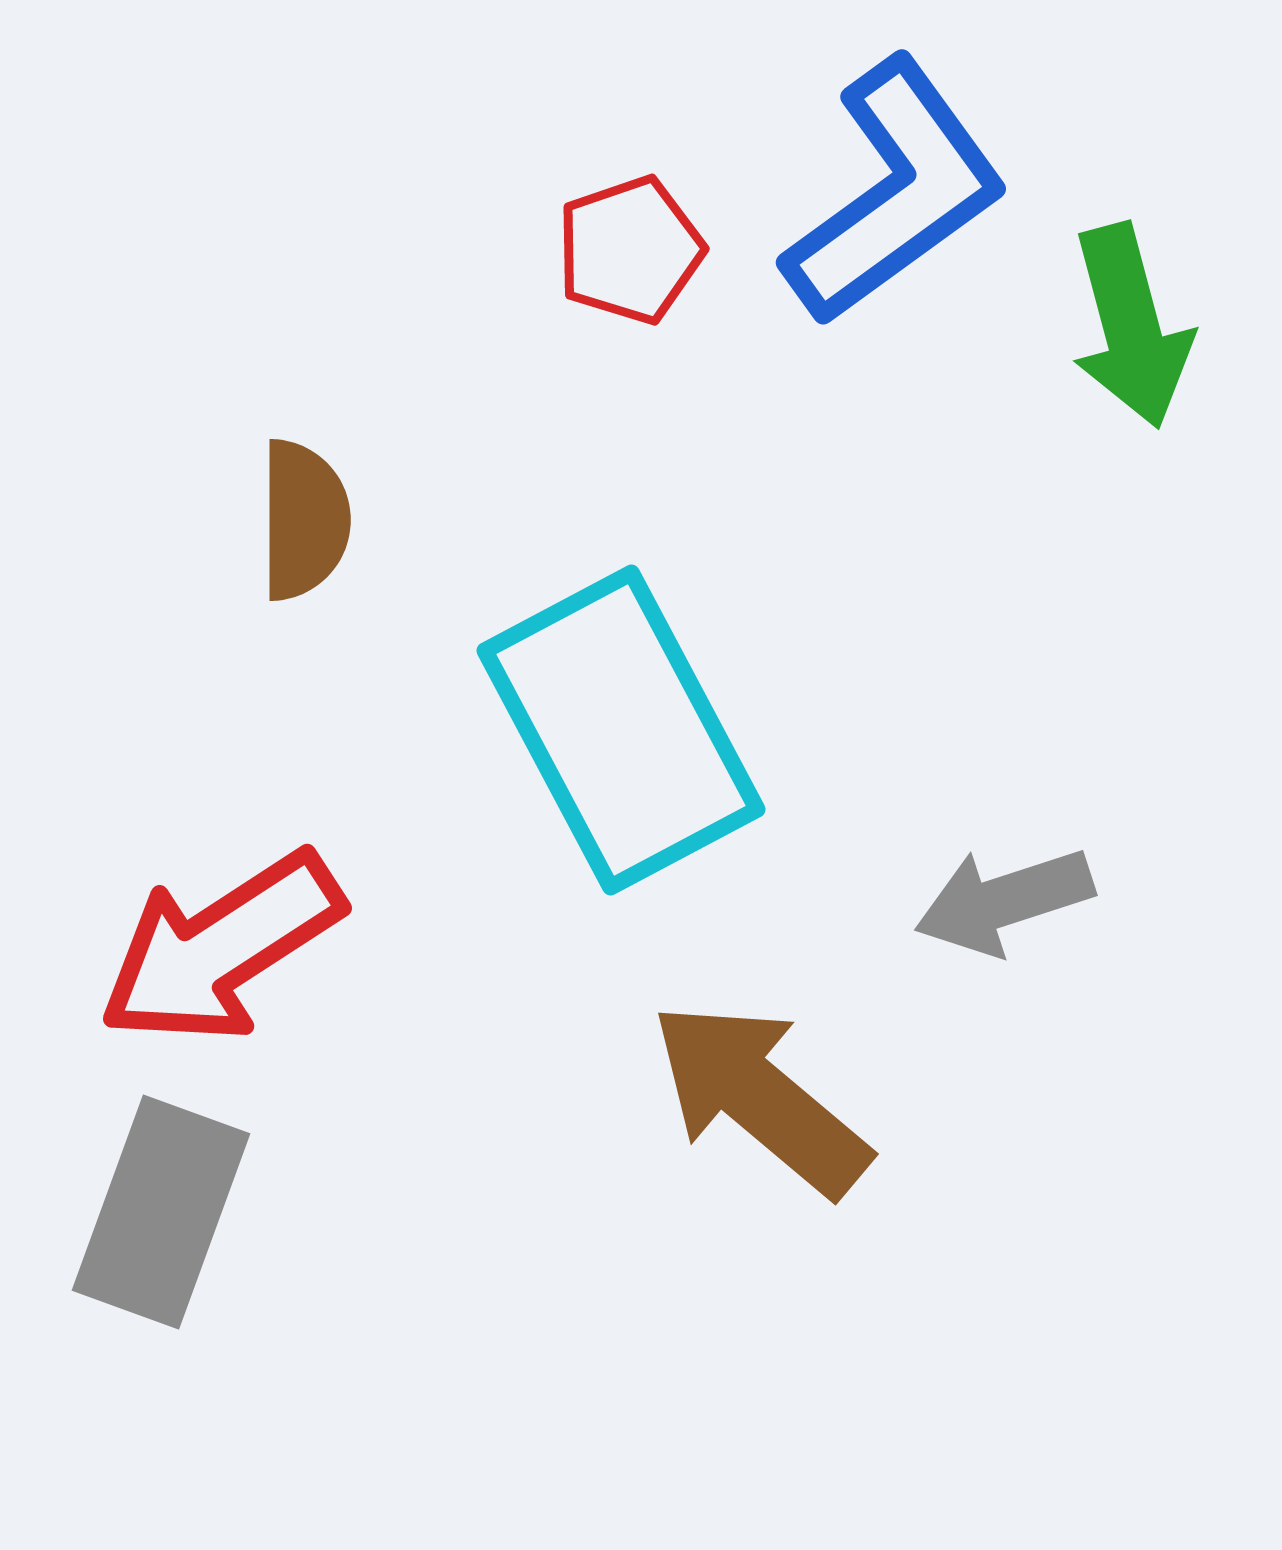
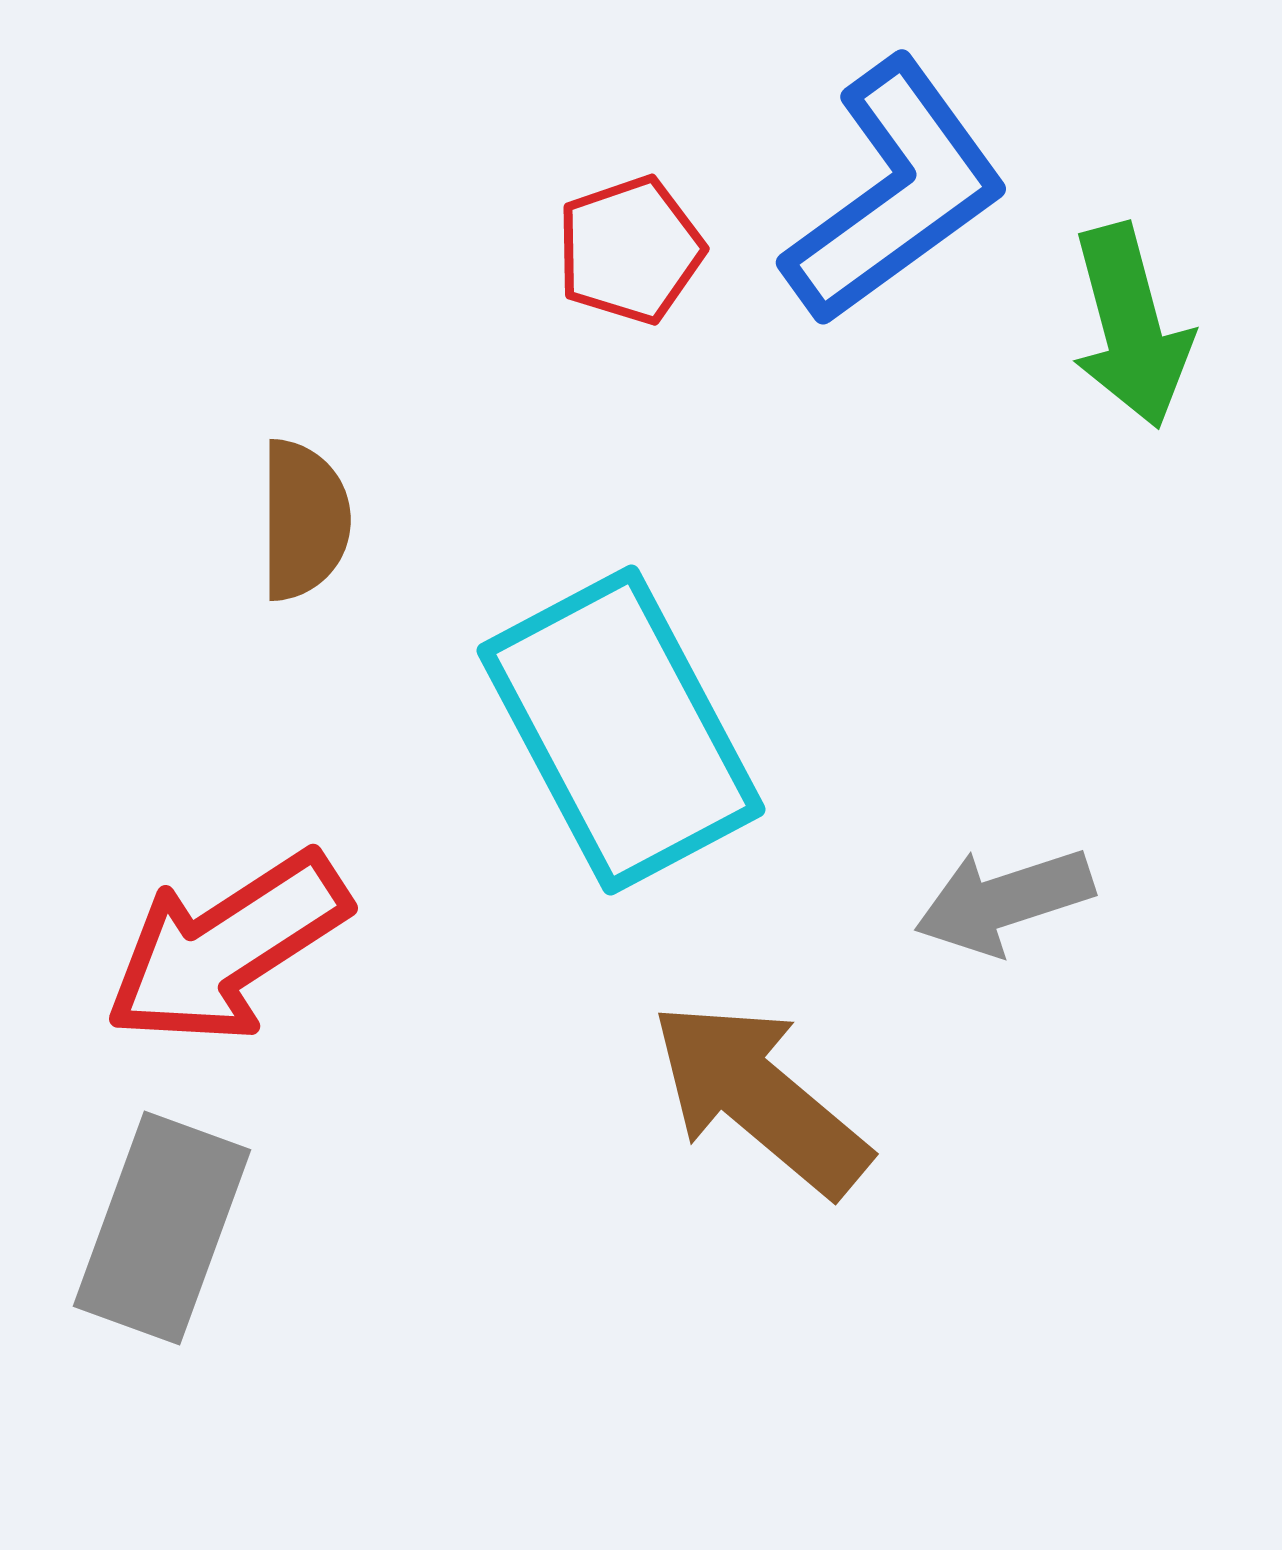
red arrow: moved 6 px right
gray rectangle: moved 1 px right, 16 px down
